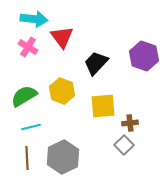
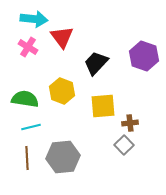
green semicircle: moved 1 px right, 3 px down; rotated 40 degrees clockwise
gray hexagon: rotated 20 degrees clockwise
